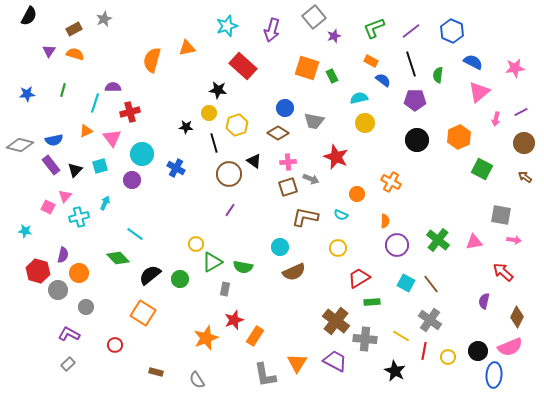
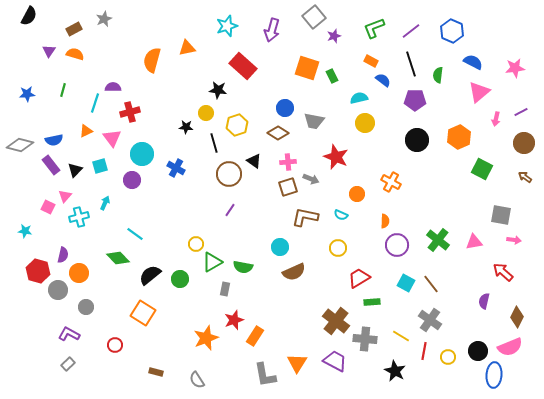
yellow circle at (209, 113): moved 3 px left
